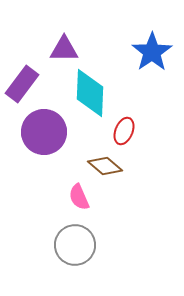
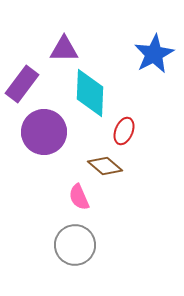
blue star: moved 2 px right, 2 px down; rotated 6 degrees clockwise
